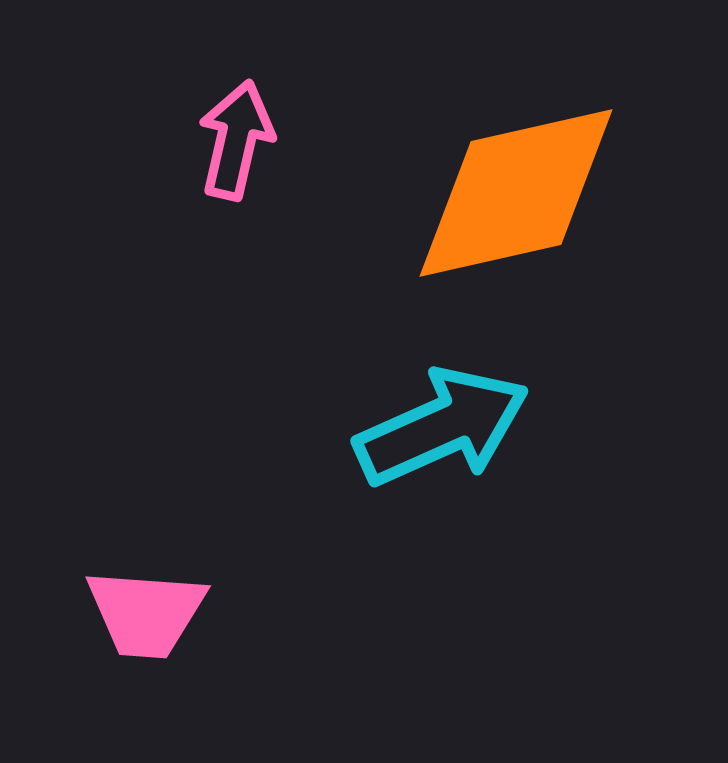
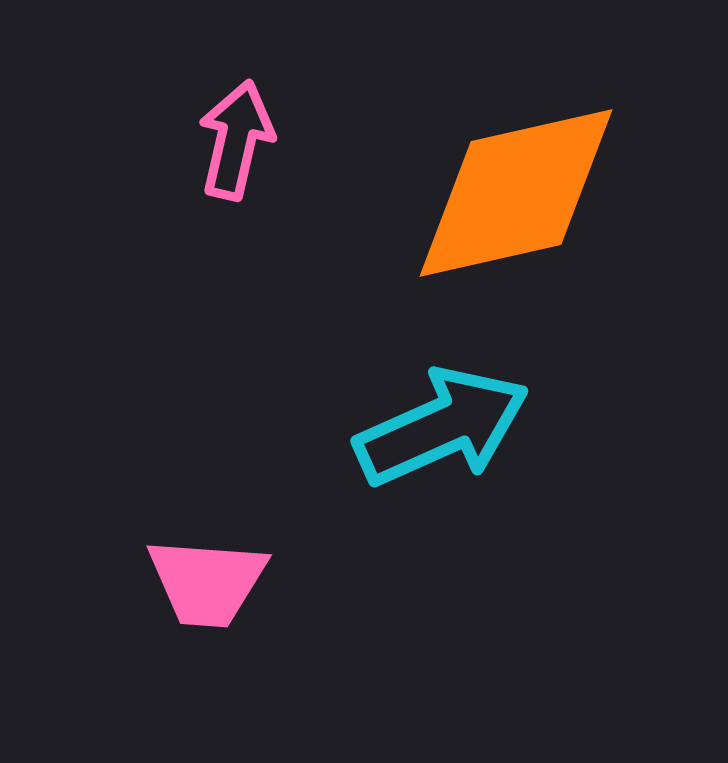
pink trapezoid: moved 61 px right, 31 px up
